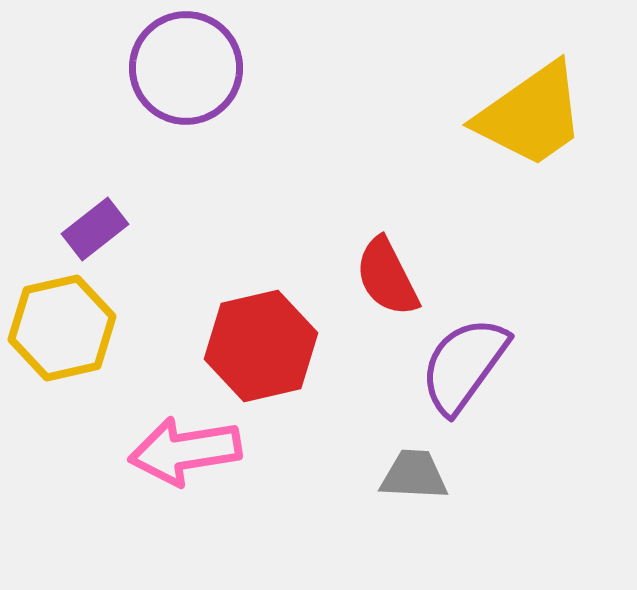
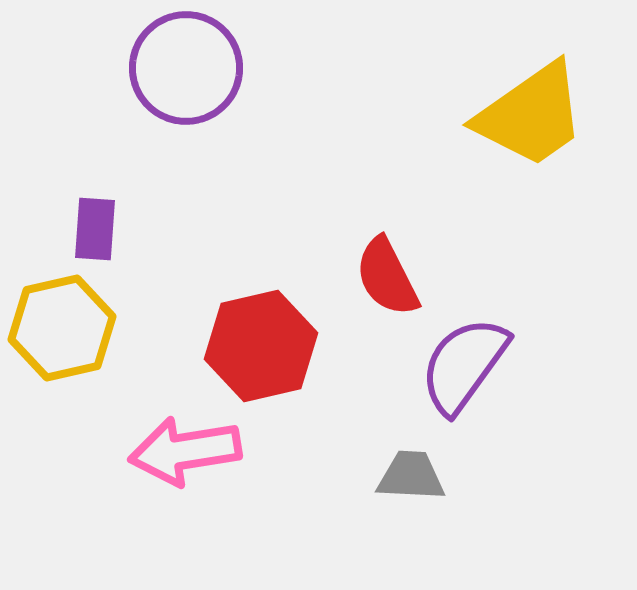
purple rectangle: rotated 48 degrees counterclockwise
gray trapezoid: moved 3 px left, 1 px down
